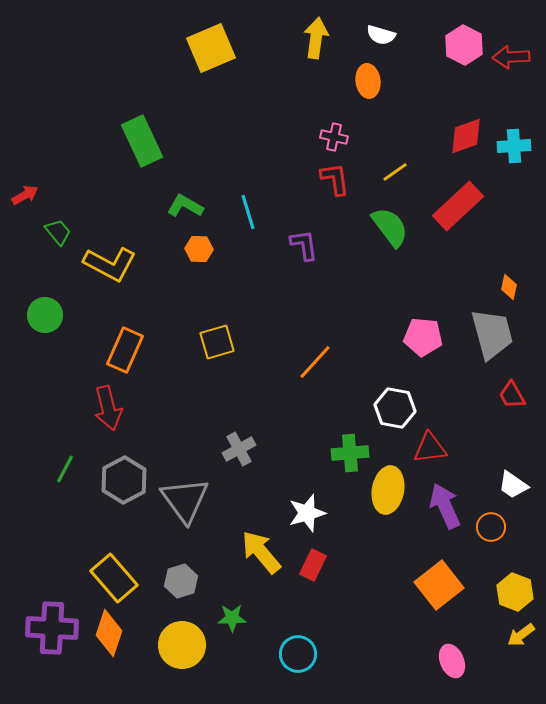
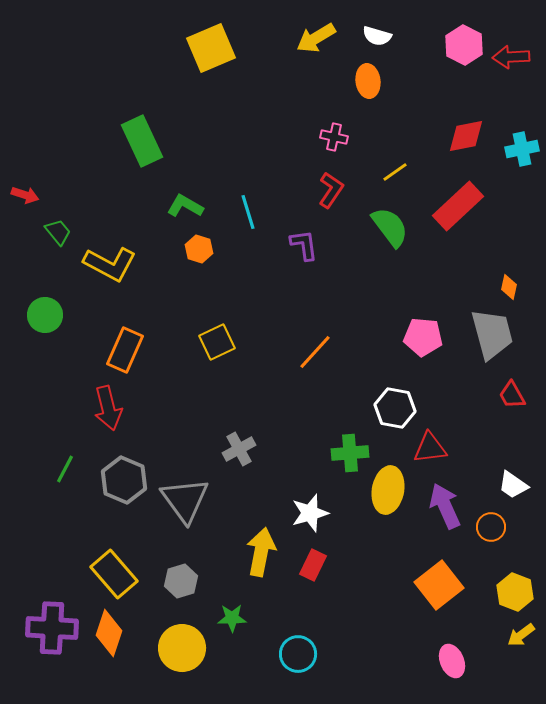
white semicircle at (381, 35): moved 4 px left, 1 px down
yellow arrow at (316, 38): rotated 129 degrees counterclockwise
red diamond at (466, 136): rotated 9 degrees clockwise
cyan cross at (514, 146): moved 8 px right, 3 px down; rotated 8 degrees counterclockwise
red L-shape at (335, 179): moved 4 px left, 11 px down; rotated 42 degrees clockwise
red arrow at (25, 195): rotated 48 degrees clockwise
orange hexagon at (199, 249): rotated 16 degrees clockwise
yellow square at (217, 342): rotated 9 degrees counterclockwise
orange line at (315, 362): moved 10 px up
gray hexagon at (124, 480): rotated 9 degrees counterclockwise
white star at (307, 513): moved 3 px right
yellow arrow at (261, 552): rotated 51 degrees clockwise
yellow rectangle at (114, 578): moved 4 px up
yellow circle at (182, 645): moved 3 px down
